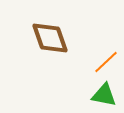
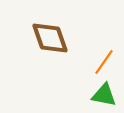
orange line: moved 2 px left; rotated 12 degrees counterclockwise
